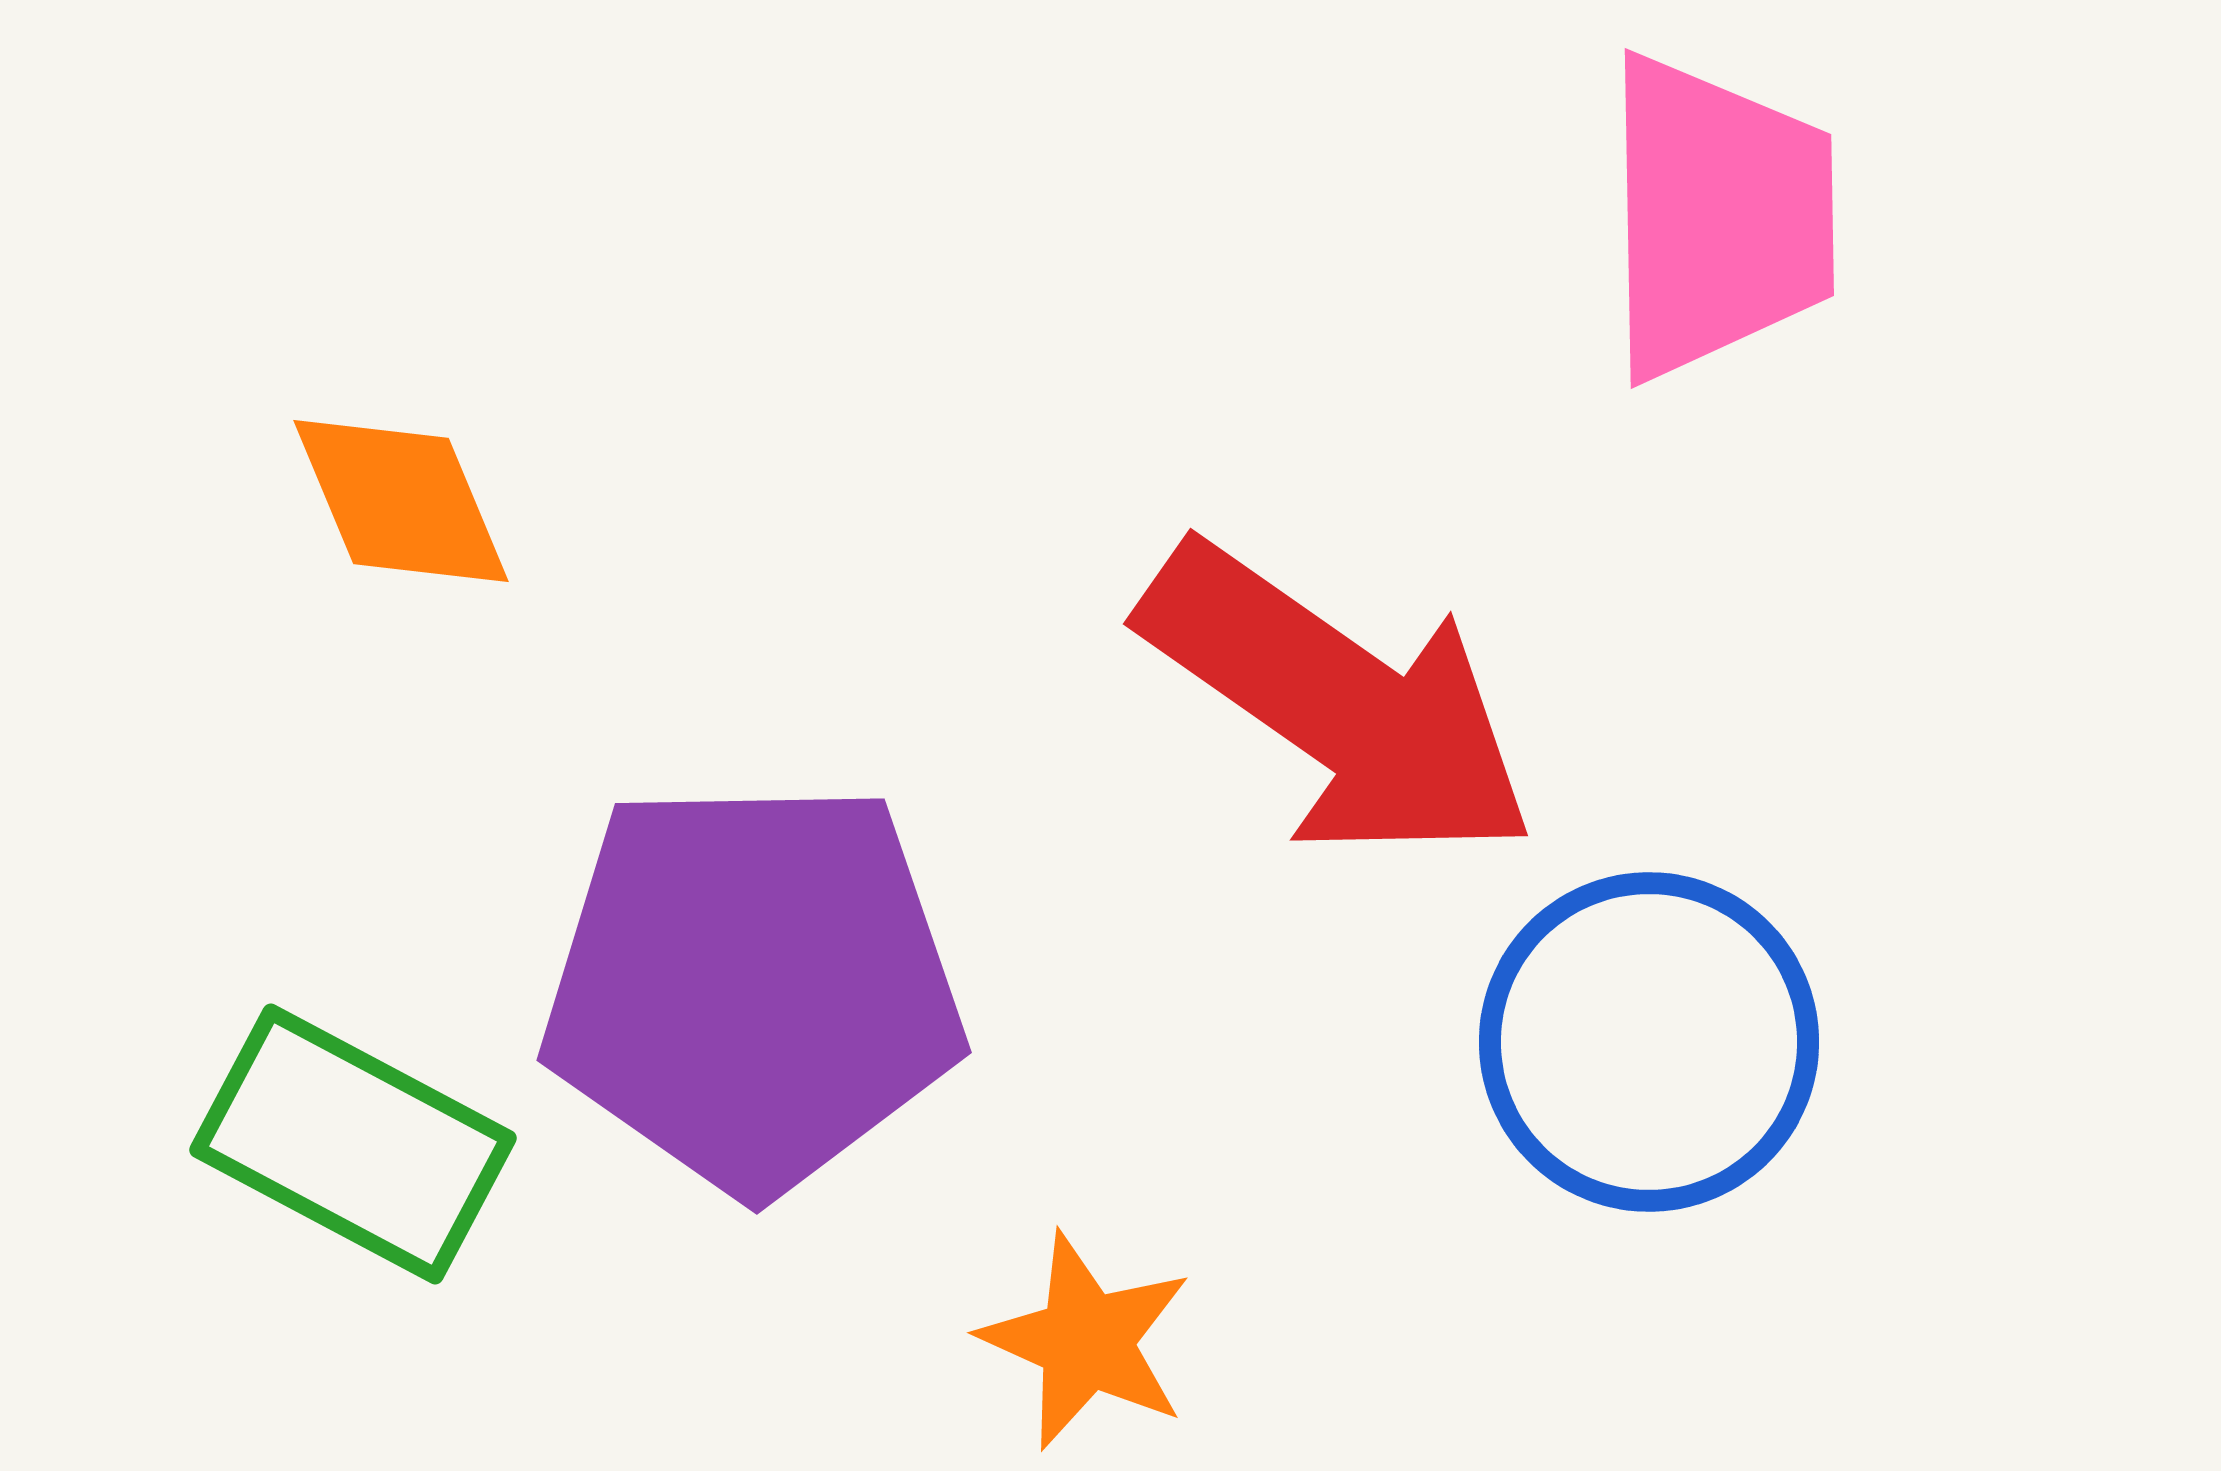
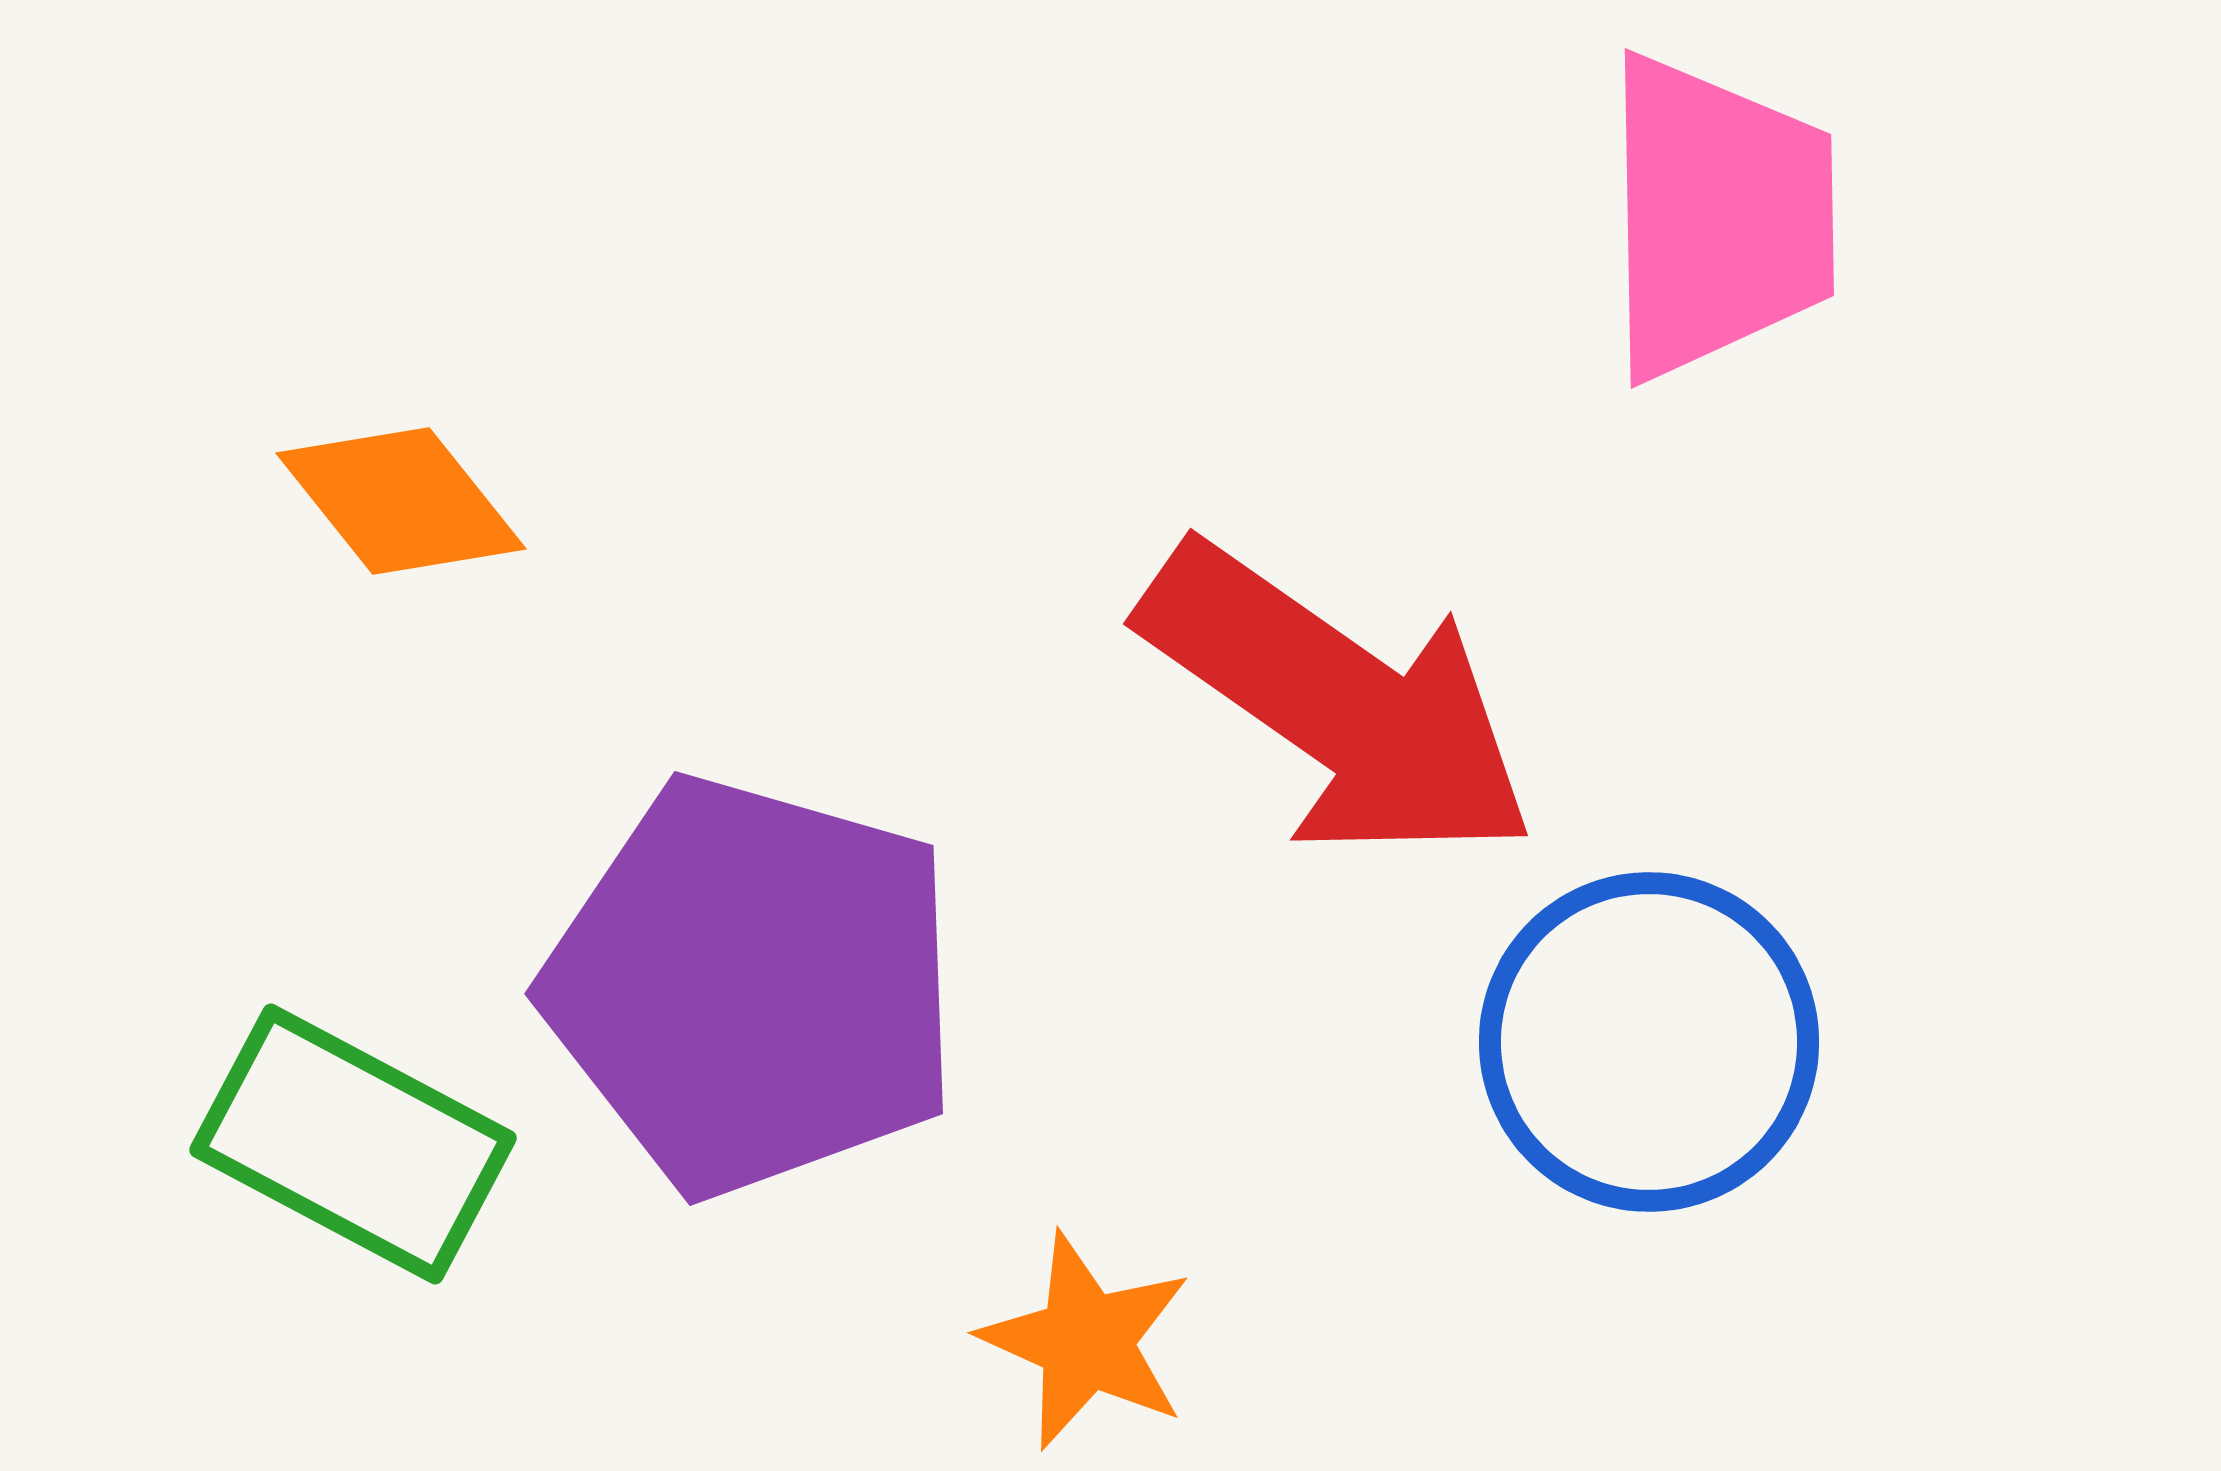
orange diamond: rotated 16 degrees counterclockwise
purple pentagon: rotated 17 degrees clockwise
